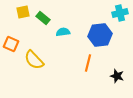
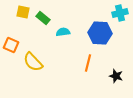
yellow square: rotated 24 degrees clockwise
blue hexagon: moved 2 px up; rotated 10 degrees clockwise
orange square: moved 1 px down
yellow semicircle: moved 1 px left, 2 px down
black star: moved 1 px left
